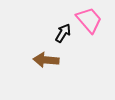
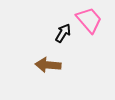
brown arrow: moved 2 px right, 5 px down
